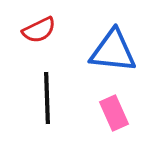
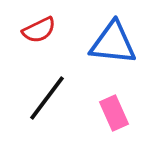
blue triangle: moved 8 px up
black line: rotated 39 degrees clockwise
